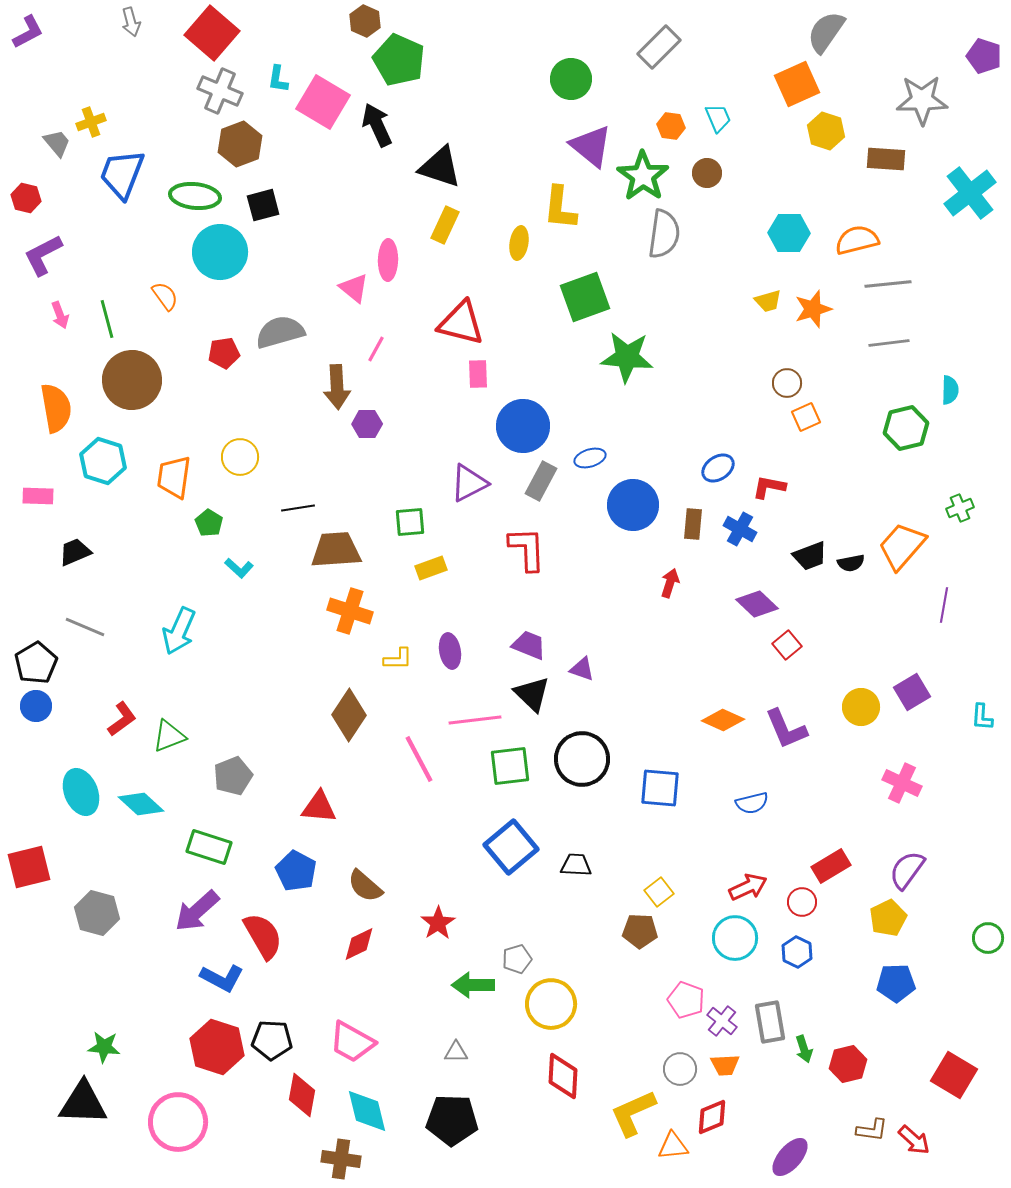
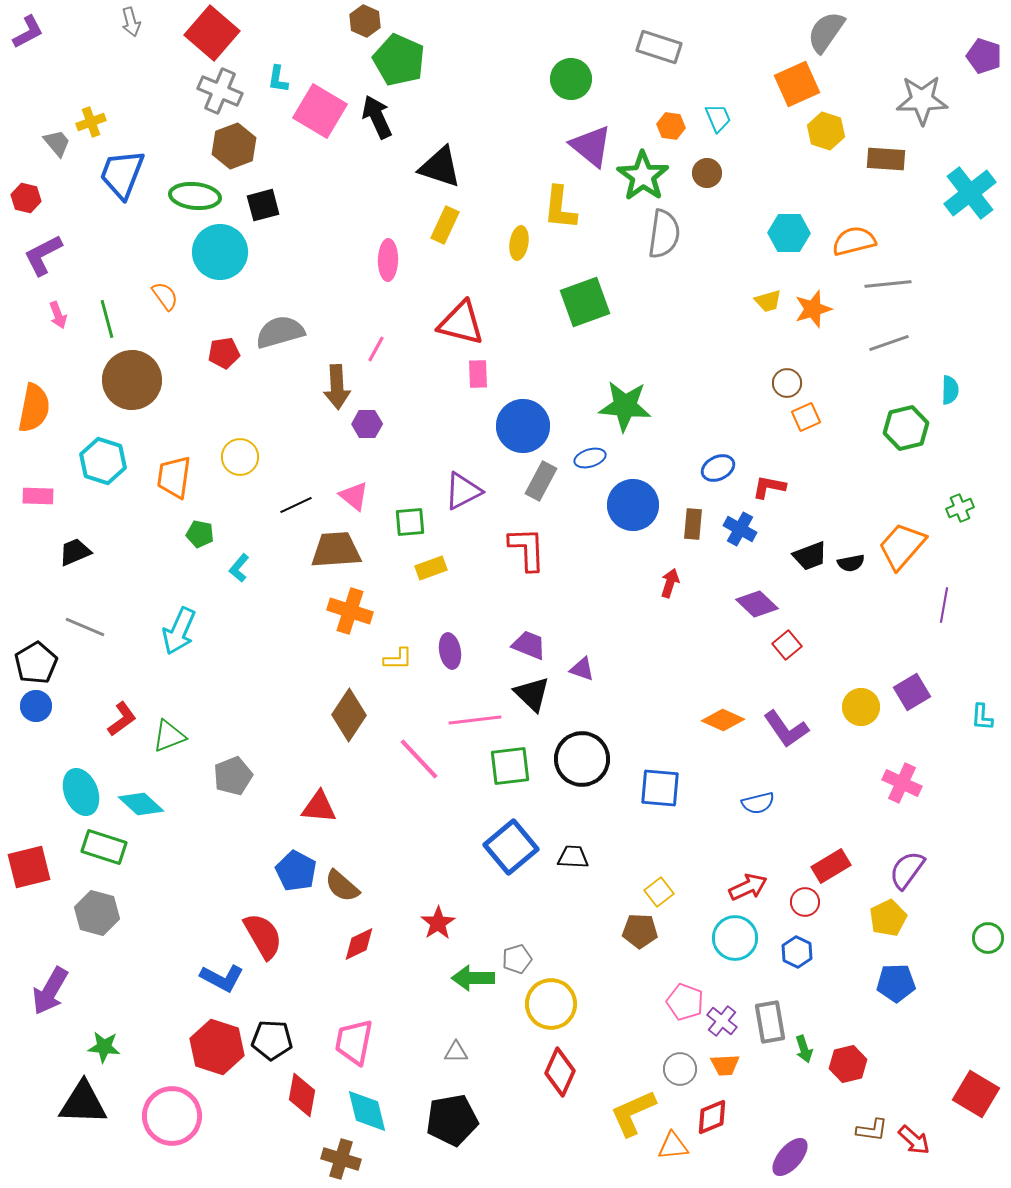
gray rectangle at (659, 47): rotated 63 degrees clockwise
pink square at (323, 102): moved 3 px left, 9 px down
black arrow at (377, 125): moved 8 px up
brown hexagon at (240, 144): moved 6 px left, 2 px down
orange semicircle at (857, 240): moved 3 px left, 1 px down
pink triangle at (354, 288): moved 208 px down
green square at (585, 297): moved 5 px down
pink arrow at (60, 315): moved 2 px left
gray line at (889, 343): rotated 12 degrees counterclockwise
green star at (627, 357): moved 2 px left, 49 px down
orange semicircle at (56, 408): moved 22 px left; rotated 21 degrees clockwise
blue ellipse at (718, 468): rotated 8 degrees clockwise
purple triangle at (469, 483): moved 6 px left, 8 px down
black line at (298, 508): moved 2 px left, 3 px up; rotated 16 degrees counterclockwise
green pentagon at (209, 523): moved 9 px left, 11 px down; rotated 20 degrees counterclockwise
cyan L-shape at (239, 568): rotated 88 degrees clockwise
purple L-shape at (786, 729): rotated 12 degrees counterclockwise
pink line at (419, 759): rotated 15 degrees counterclockwise
blue semicircle at (752, 803): moved 6 px right
green rectangle at (209, 847): moved 105 px left
black trapezoid at (576, 865): moved 3 px left, 8 px up
brown semicircle at (365, 886): moved 23 px left
red circle at (802, 902): moved 3 px right
purple arrow at (197, 911): moved 147 px left, 80 px down; rotated 18 degrees counterclockwise
green arrow at (473, 985): moved 7 px up
pink pentagon at (686, 1000): moved 1 px left, 2 px down
pink trapezoid at (352, 1042): moved 2 px right; rotated 72 degrees clockwise
red square at (954, 1075): moved 22 px right, 19 px down
red diamond at (563, 1076): moved 3 px left, 4 px up; rotated 21 degrees clockwise
black pentagon at (452, 1120): rotated 12 degrees counterclockwise
pink circle at (178, 1122): moved 6 px left, 6 px up
brown cross at (341, 1159): rotated 9 degrees clockwise
